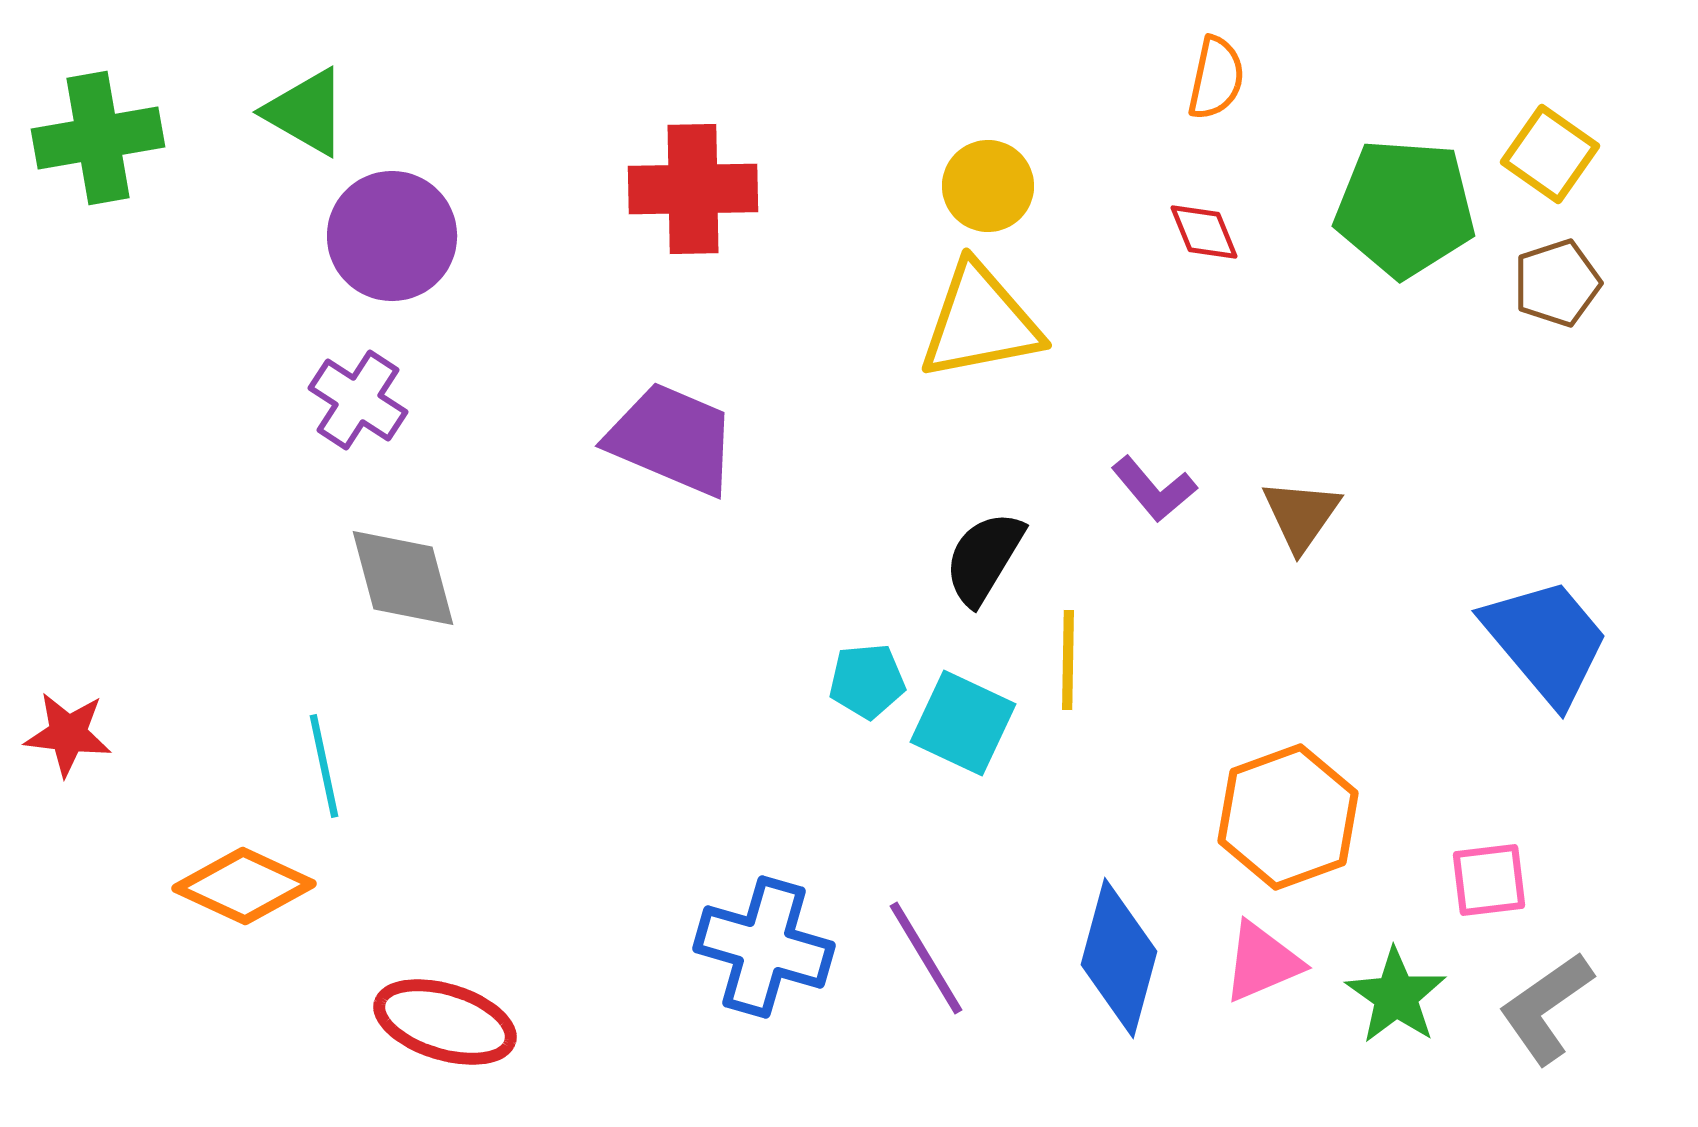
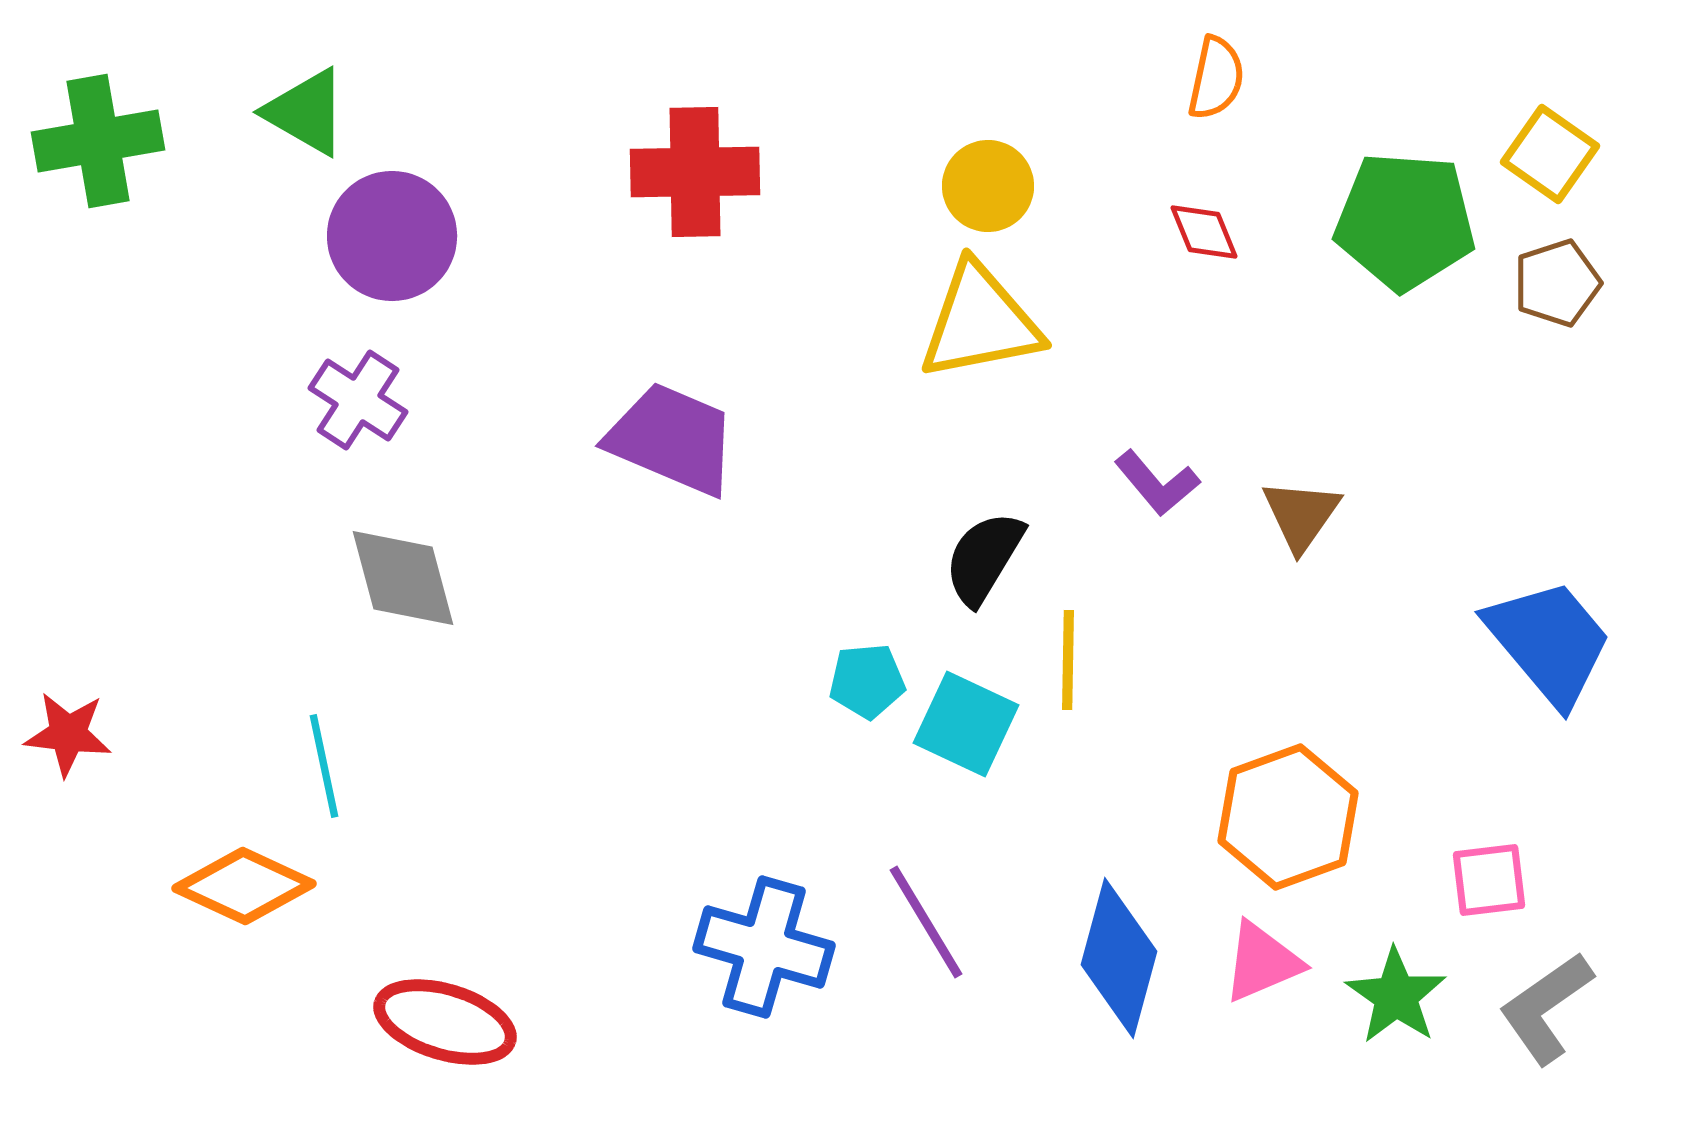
green cross: moved 3 px down
red cross: moved 2 px right, 17 px up
green pentagon: moved 13 px down
purple L-shape: moved 3 px right, 6 px up
blue trapezoid: moved 3 px right, 1 px down
cyan square: moved 3 px right, 1 px down
purple line: moved 36 px up
